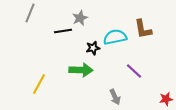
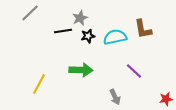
gray line: rotated 24 degrees clockwise
black star: moved 5 px left, 12 px up
